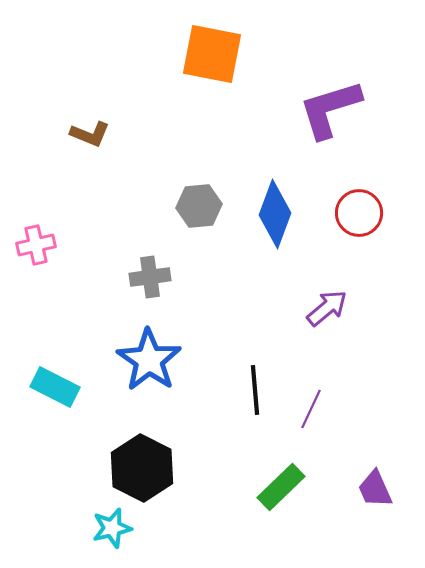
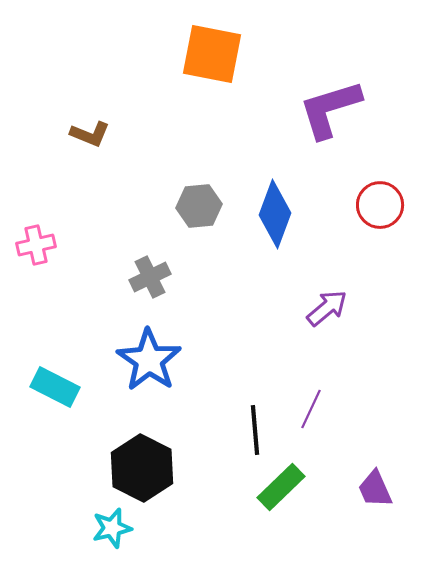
red circle: moved 21 px right, 8 px up
gray cross: rotated 18 degrees counterclockwise
black line: moved 40 px down
